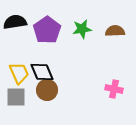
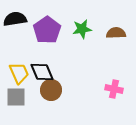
black semicircle: moved 3 px up
brown semicircle: moved 1 px right, 2 px down
brown circle: moved 4 px right
